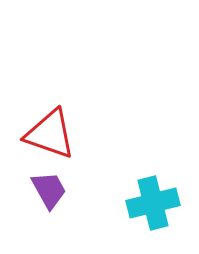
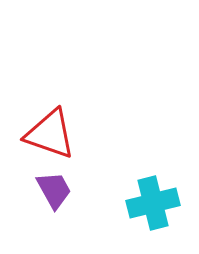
purple trapezoid: moved 5 px right
